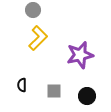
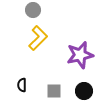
black circle: moved 3 px left, 5 px up
